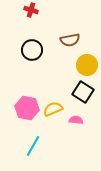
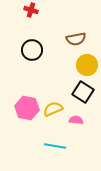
brown semicircle: moved 6 px right, 1 px up
cyan line: moved 22 px right; rotated 70 degrees clockwise
